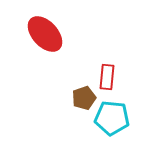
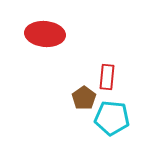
red ellipse: rotated 42 degrees counterclockwise
brown pentagon: rotated 15 degrees counterclockwise
